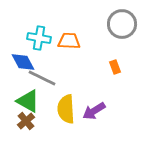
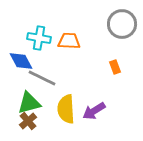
blue diamond: moved 2 px left, 1 px up
green triangle: moved 1 px right, 2 px down; rotated 45 degrees counterclockwise
brown cross: moved 2 px right
